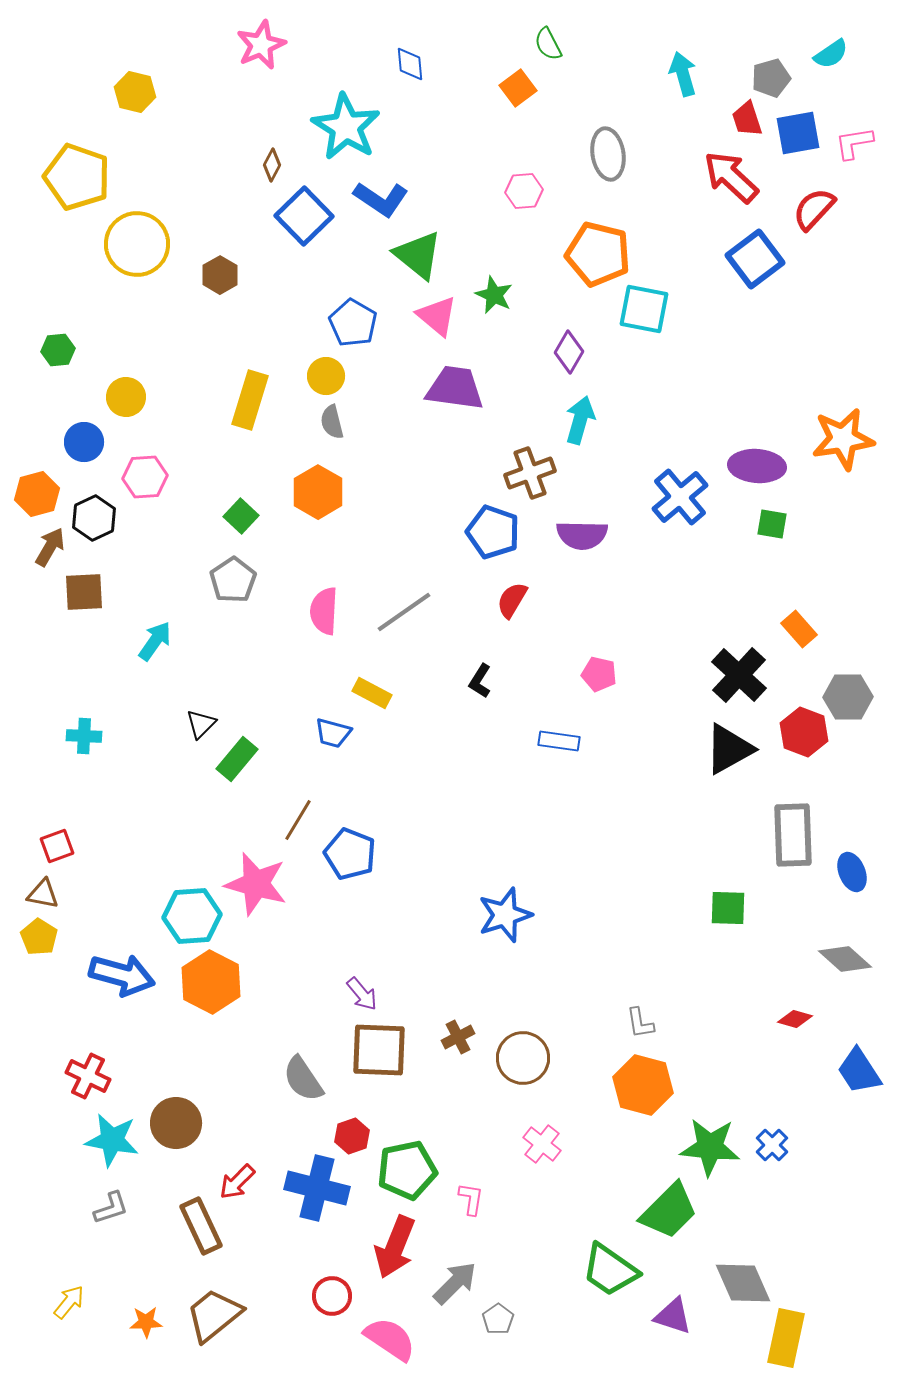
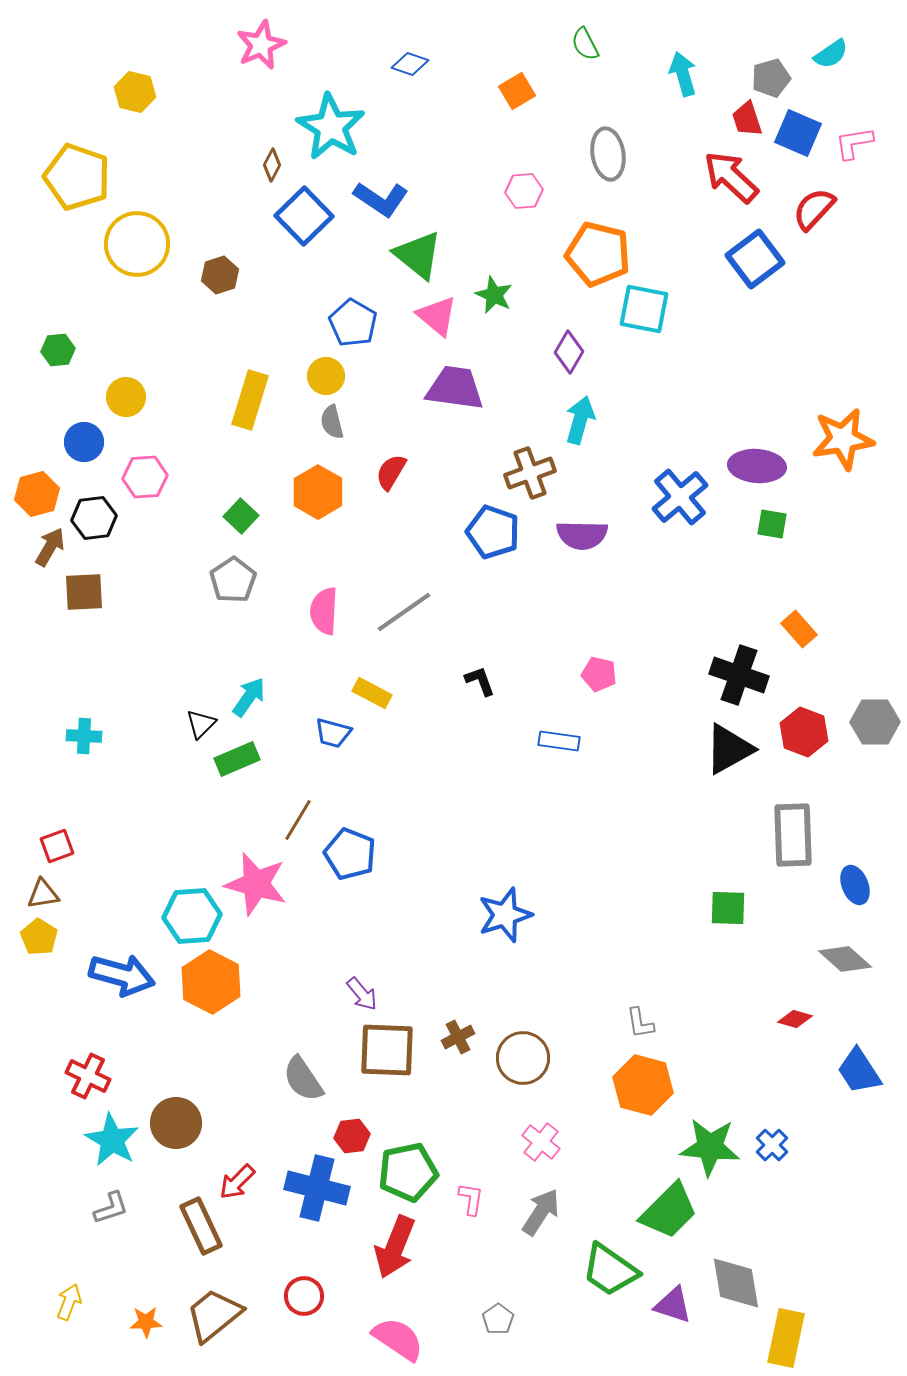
green semicircle at (548, 44): moved 37 px right
blue diamond at (410, 64): rotated 66 degrees counterclockwise
orange square at (518, 88): moved 1 px left, 3 px down; rotated 6 degrees clockwise
cyan star at (346, 127): moved 15 px left
blue square at (798, 133): rotated 33 degrees clockwise
brown hexagon at (220, 275): rotated 12 degrees clockwise
black hexagon at (94, 518): rotated 18 degrees clockwise
red semicircle at (512, 600): moved 121 px left, 128 px up
cyan arrow at (155, 641): moved 94 px right, 56 px down
black cross at (739, 675): rotated 24 degrees counterclockwise
black L-shape at (480, 681): rotated 128 degrees clockwise
gray hexagon at (848, 697): moved 27 px right, 25 px down
green rectangle at (237, 759): rotated 27 degrees clockwise
blue ellipse at (852, 872): moved 3 px right, 13 px down
brown triangle at (43, 894): rotated 20 degrees counterclockwise
brown square at (379, 1050): moved 8 px right
red hexagon at (352, 1136): rotated 12 degrees clockwise
cyan star at (112, 1140): rotated 20 degrees clockwise
pink cross at (542, 1144): moved 1 px left, 2 px up
green pentagon at (407, 1170): moved 1 px right, 2 px down
gray arrow at (455, 1283): moved 86 px right, 71 px up; rotated 12 degrees counterclockwise
gray diamond at (743, 1283): moved 7 px left; rotated 14 degrees clockwise
red circle at (332, 1296): moved 28 px left
yellow arrow at (69, 1302): rotated 18 degrees counterclockwise
purple triangle at (673, 1316): moved 11 px up
pink semicircle at (390, 1339): moved 8 px right
